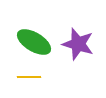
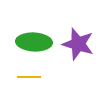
green ellipse: rotated 28 degrees counterclockwise
